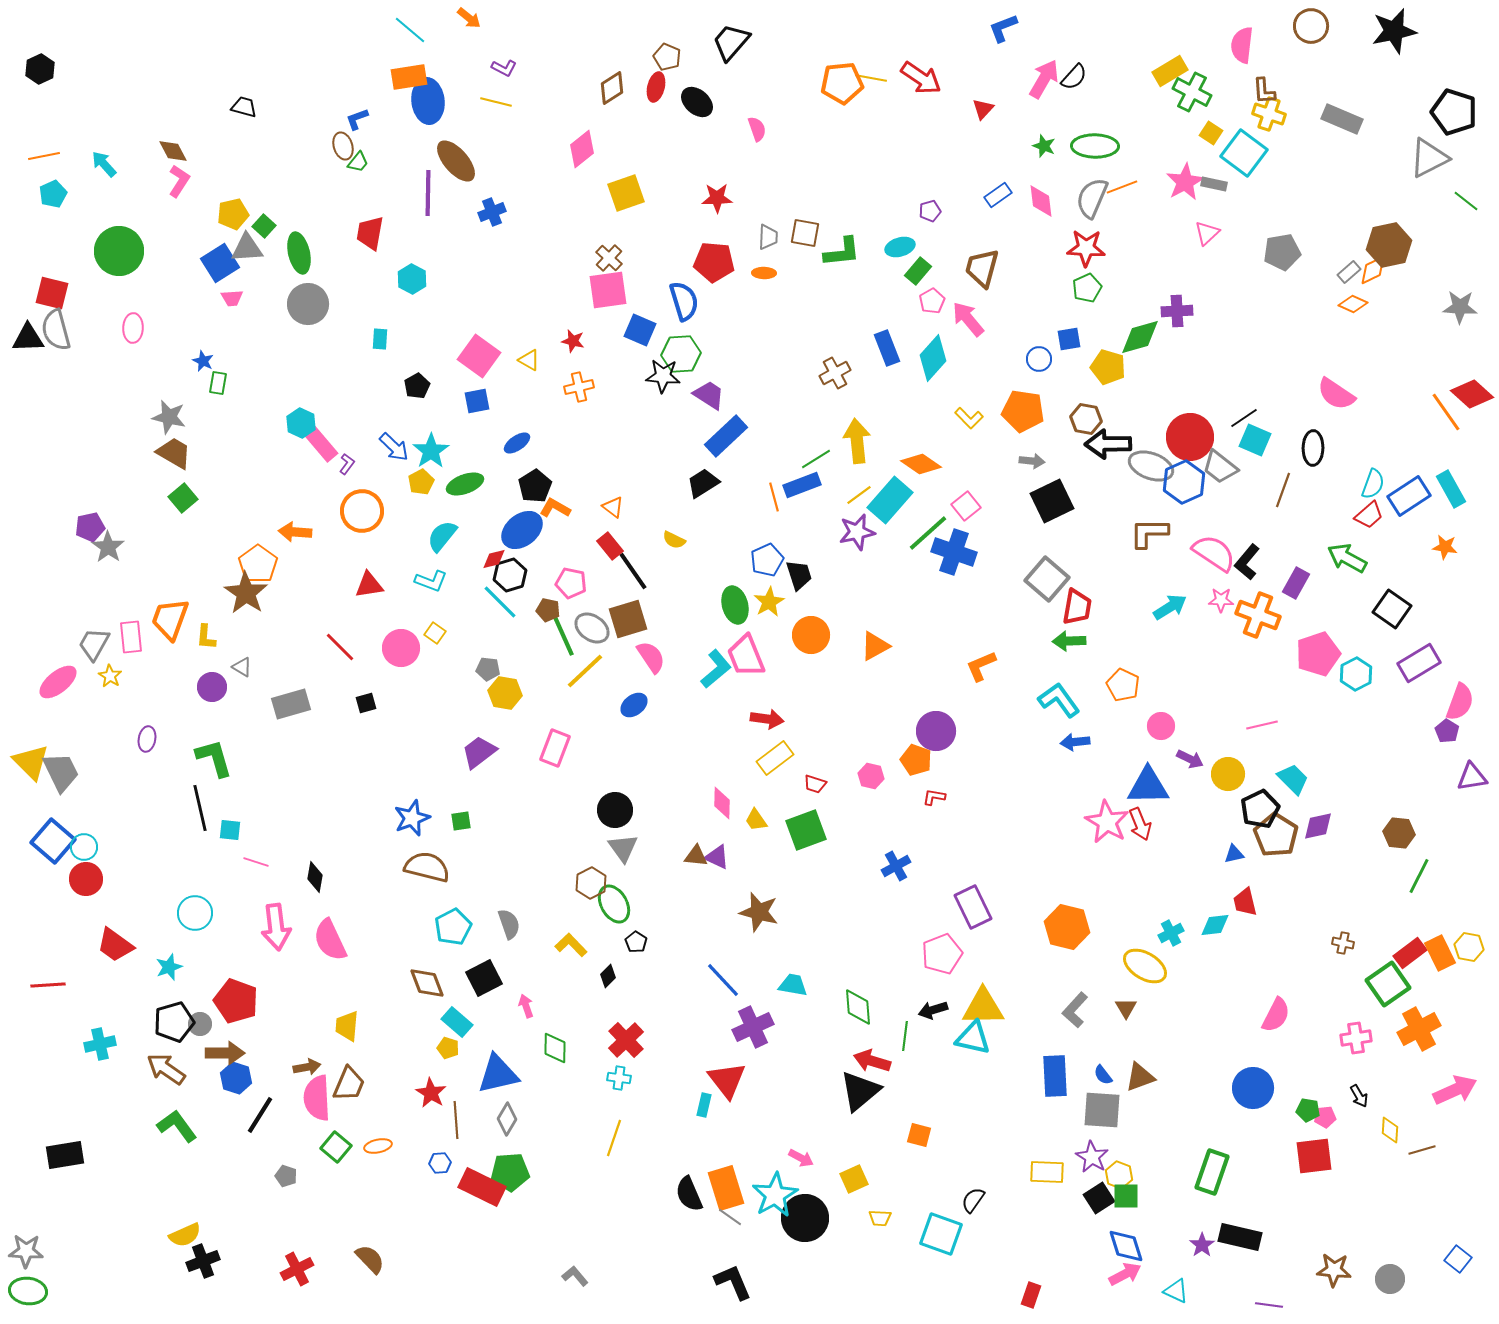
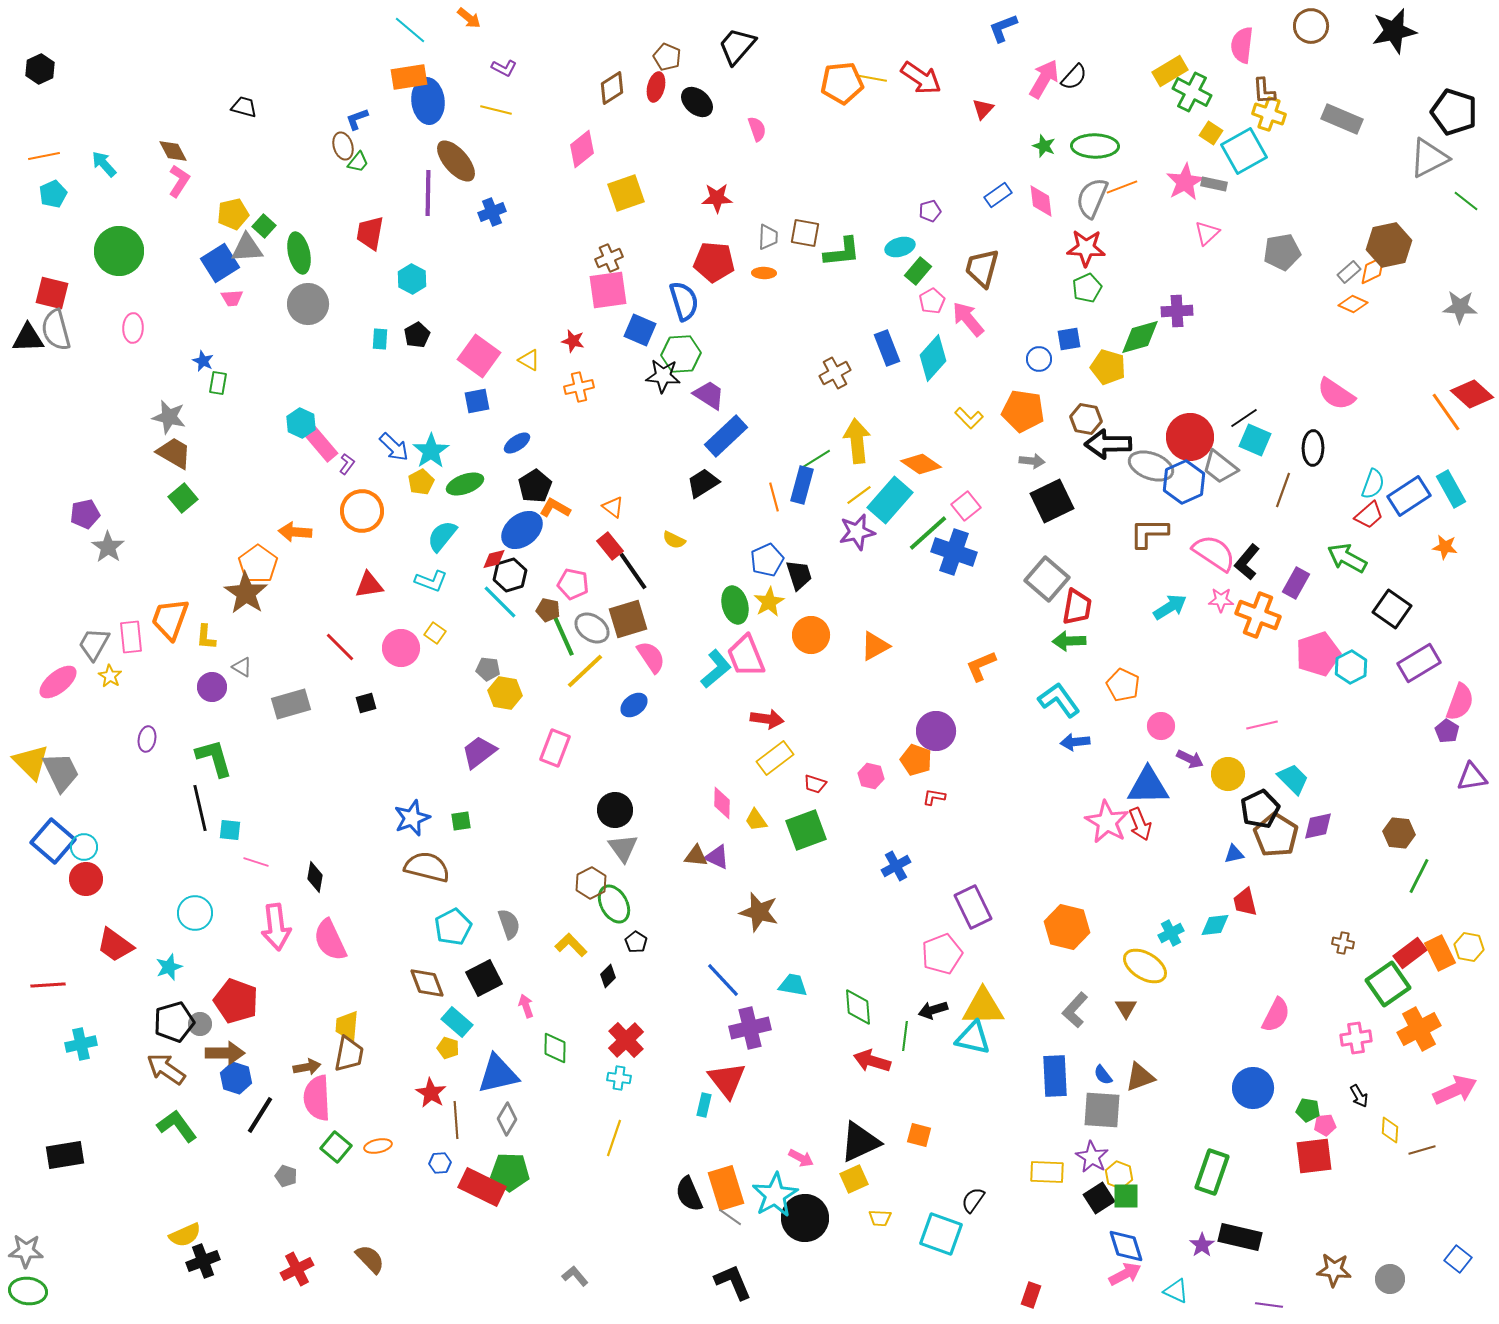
black trapezoid at (731, 42): moved 6 px right, 4 px down
yellow line at (496, 102): moved 8 px down
cyan square at (1244, 153): moved 2 px up; rotated 24 degrees clockwise
brown cross at (609, 258): rotated 24 degrees clockwise
black pentagon at (417, 386): moved 51 px up
blue rectangle at (802, 485): rotated 54 degrees counterclockwise
purple pentagon at (90, 527): moved 5 px left, 13 px up
pink pentagon at (571, 583): moved 2 px right, 1 px down
cyan hexagon at (1356, 674): moved 5 px left, 7 px up
purple cross at (753, 1027): moved 3 px left, 1 px down; rotated 12 degrees clockwise
cyan cross at (100, 1044): moved 19 px left
brown trapezoid at (349, 1084): moved 30 px up; rotated 12 degrees counterclockwise
black triangle at (860, 1091): moved 51 px down; rotated 15 degrees clockwise
pink pentagon at (1325, 1117): moved 8 px down
green pentagon at (510, 1172): rotated 6 degrees clockwise
